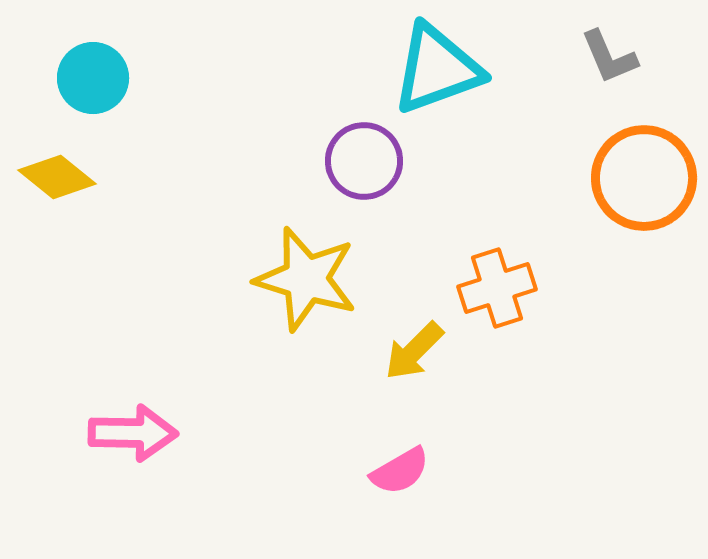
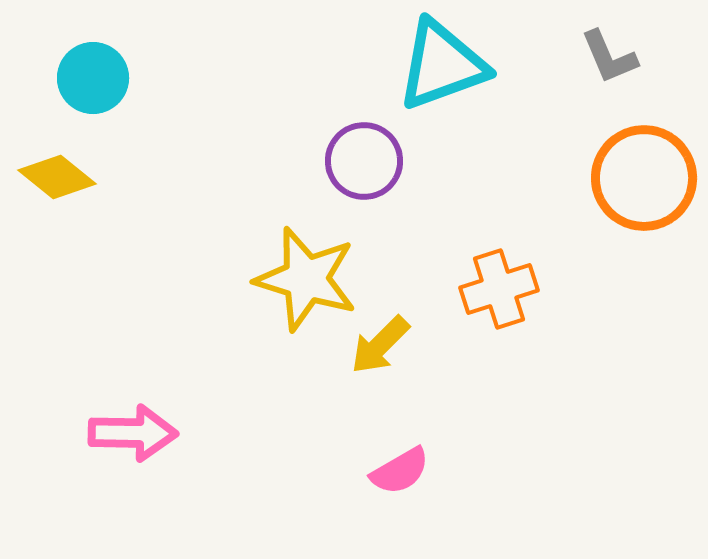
cyan triangle: moved 5 px right, 4 px up
orange cross: moved 2 px right, 1 px down
yellow arrow: moved 34 px left, 6 px up
